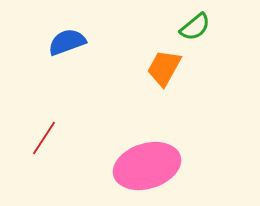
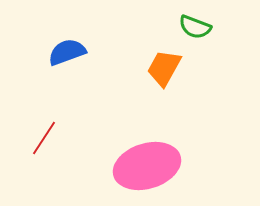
green semicircle: rotated 60 degrees clockwise
blue semicircle: moved 10 px down
